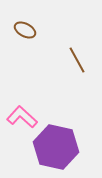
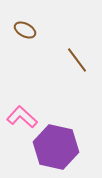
brown line: rotated 8 degrees counterclockwise
